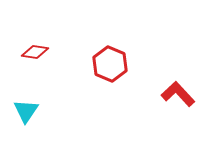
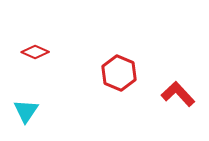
red diamond: rotated 16 degrees clockwise
red hexagon: moved 9 px right, 9 px down
